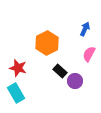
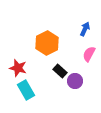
cyan rectangle: moved 10 px right, 3 px up
